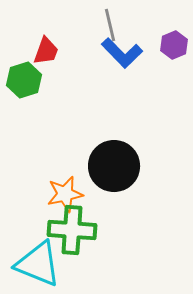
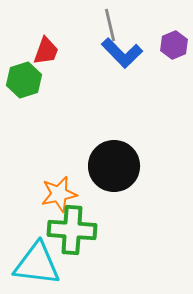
orange star: moved 6 px left
cyan triangle: moved 1 px left; rotated 15 degrees counterclockwise
